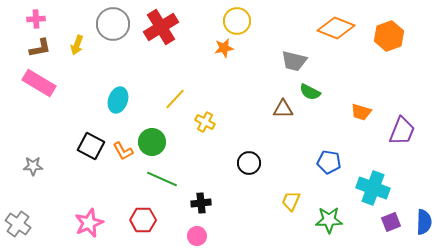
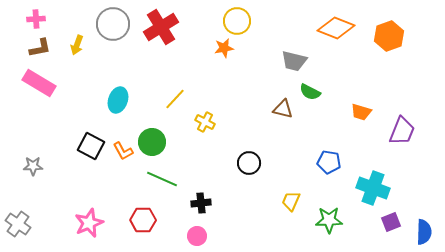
brown triangle: rotated 15 degrees clockwise
blue semicircle: moved 10 px down
